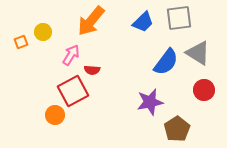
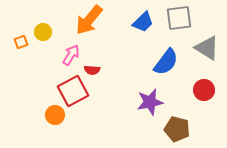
orange arrow: moved 2 px left, 1 px up
gray triangle: moved 9 px right, 5 px up
brown pentagon: rotated 25 degrees counterclockwise
